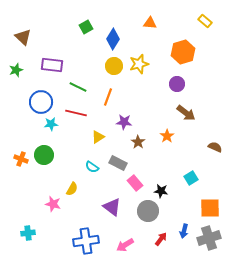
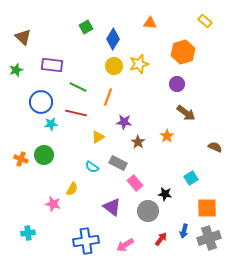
black star: moved 4 px right, 3 px down
orange square: moved 3 px left
